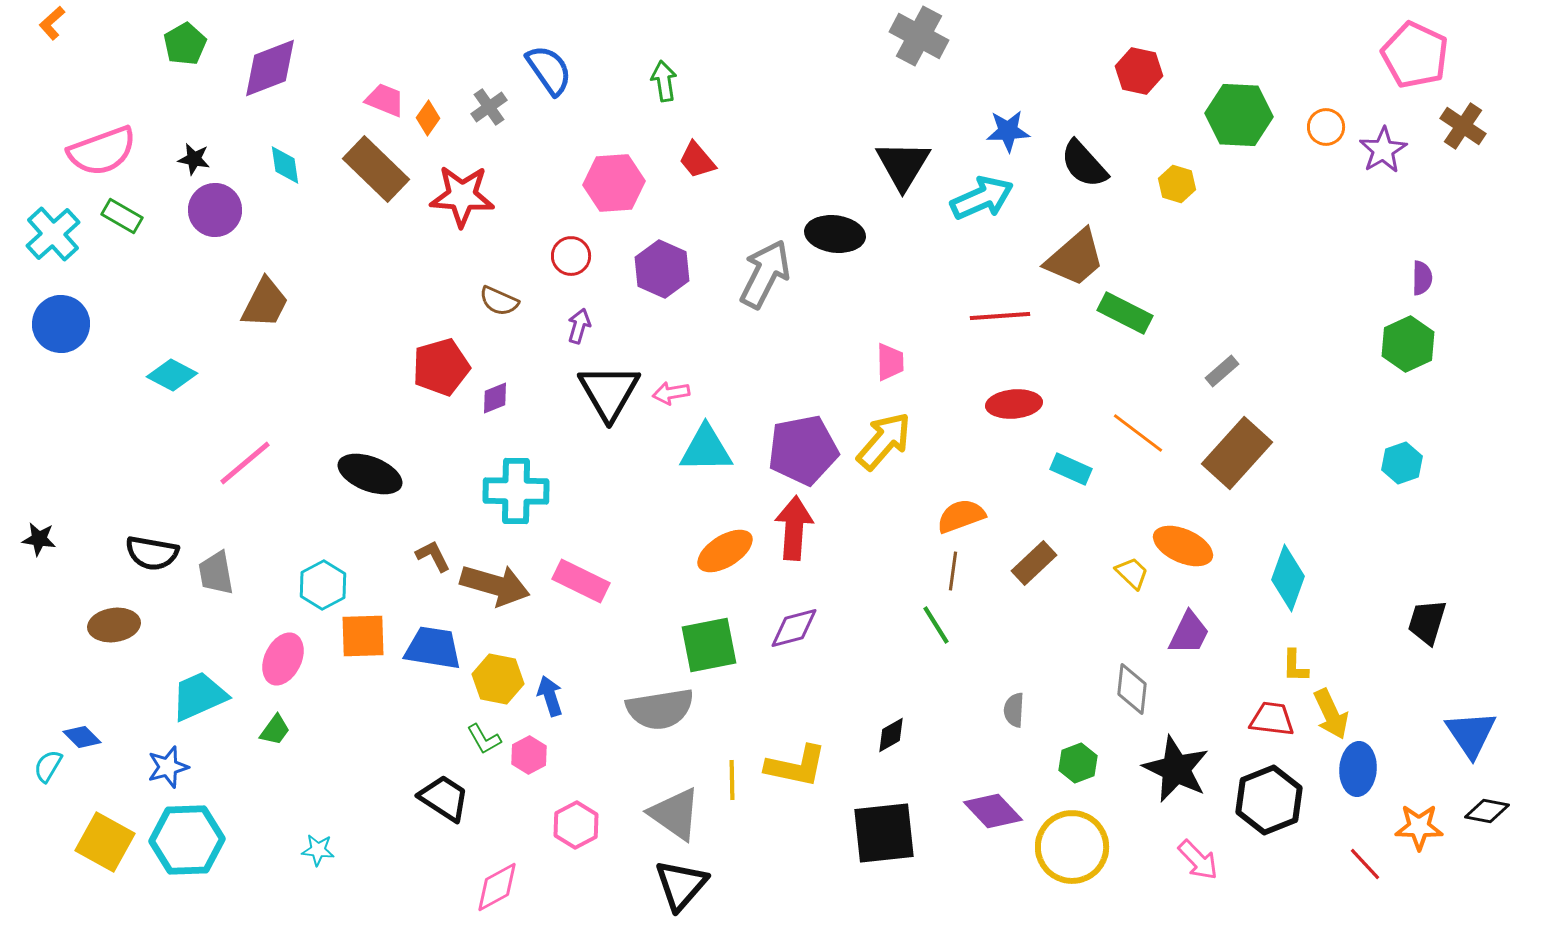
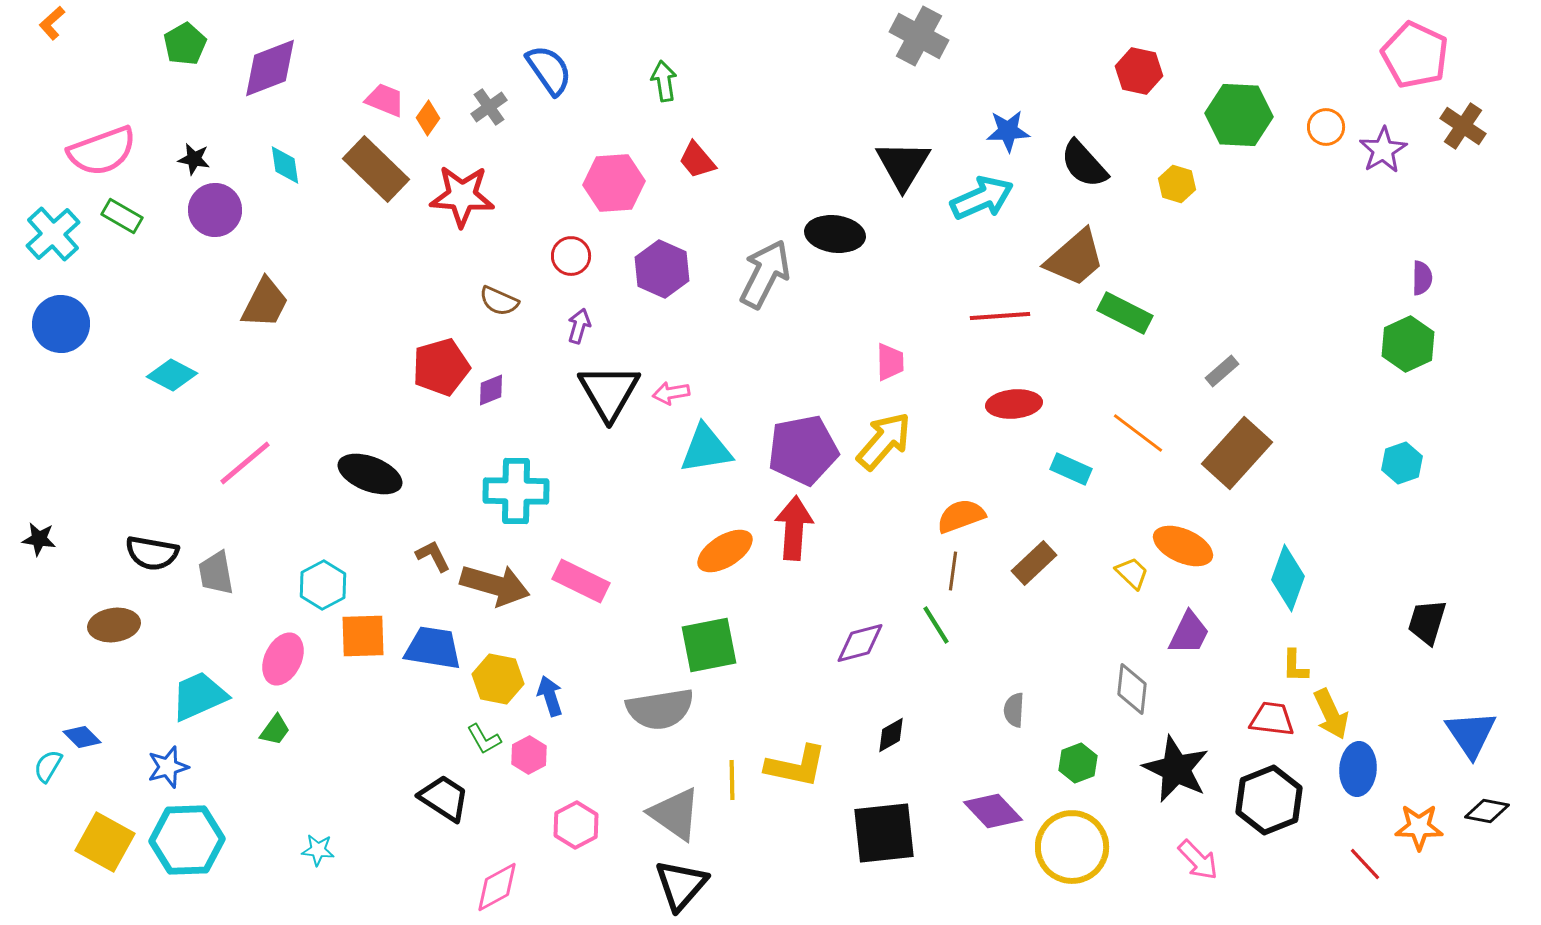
purple diamond at (495, 398): moved 4 px left, 8 px up
cyan triangle at (706, 449): rotated 8 degrees counterclockwise
purple diamond at (794, 628): moved 66 px right, 15 px down
